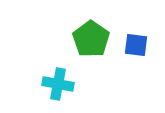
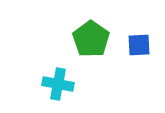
blue square: moved 3 px right; rotated 10 degrees counterclockwise
